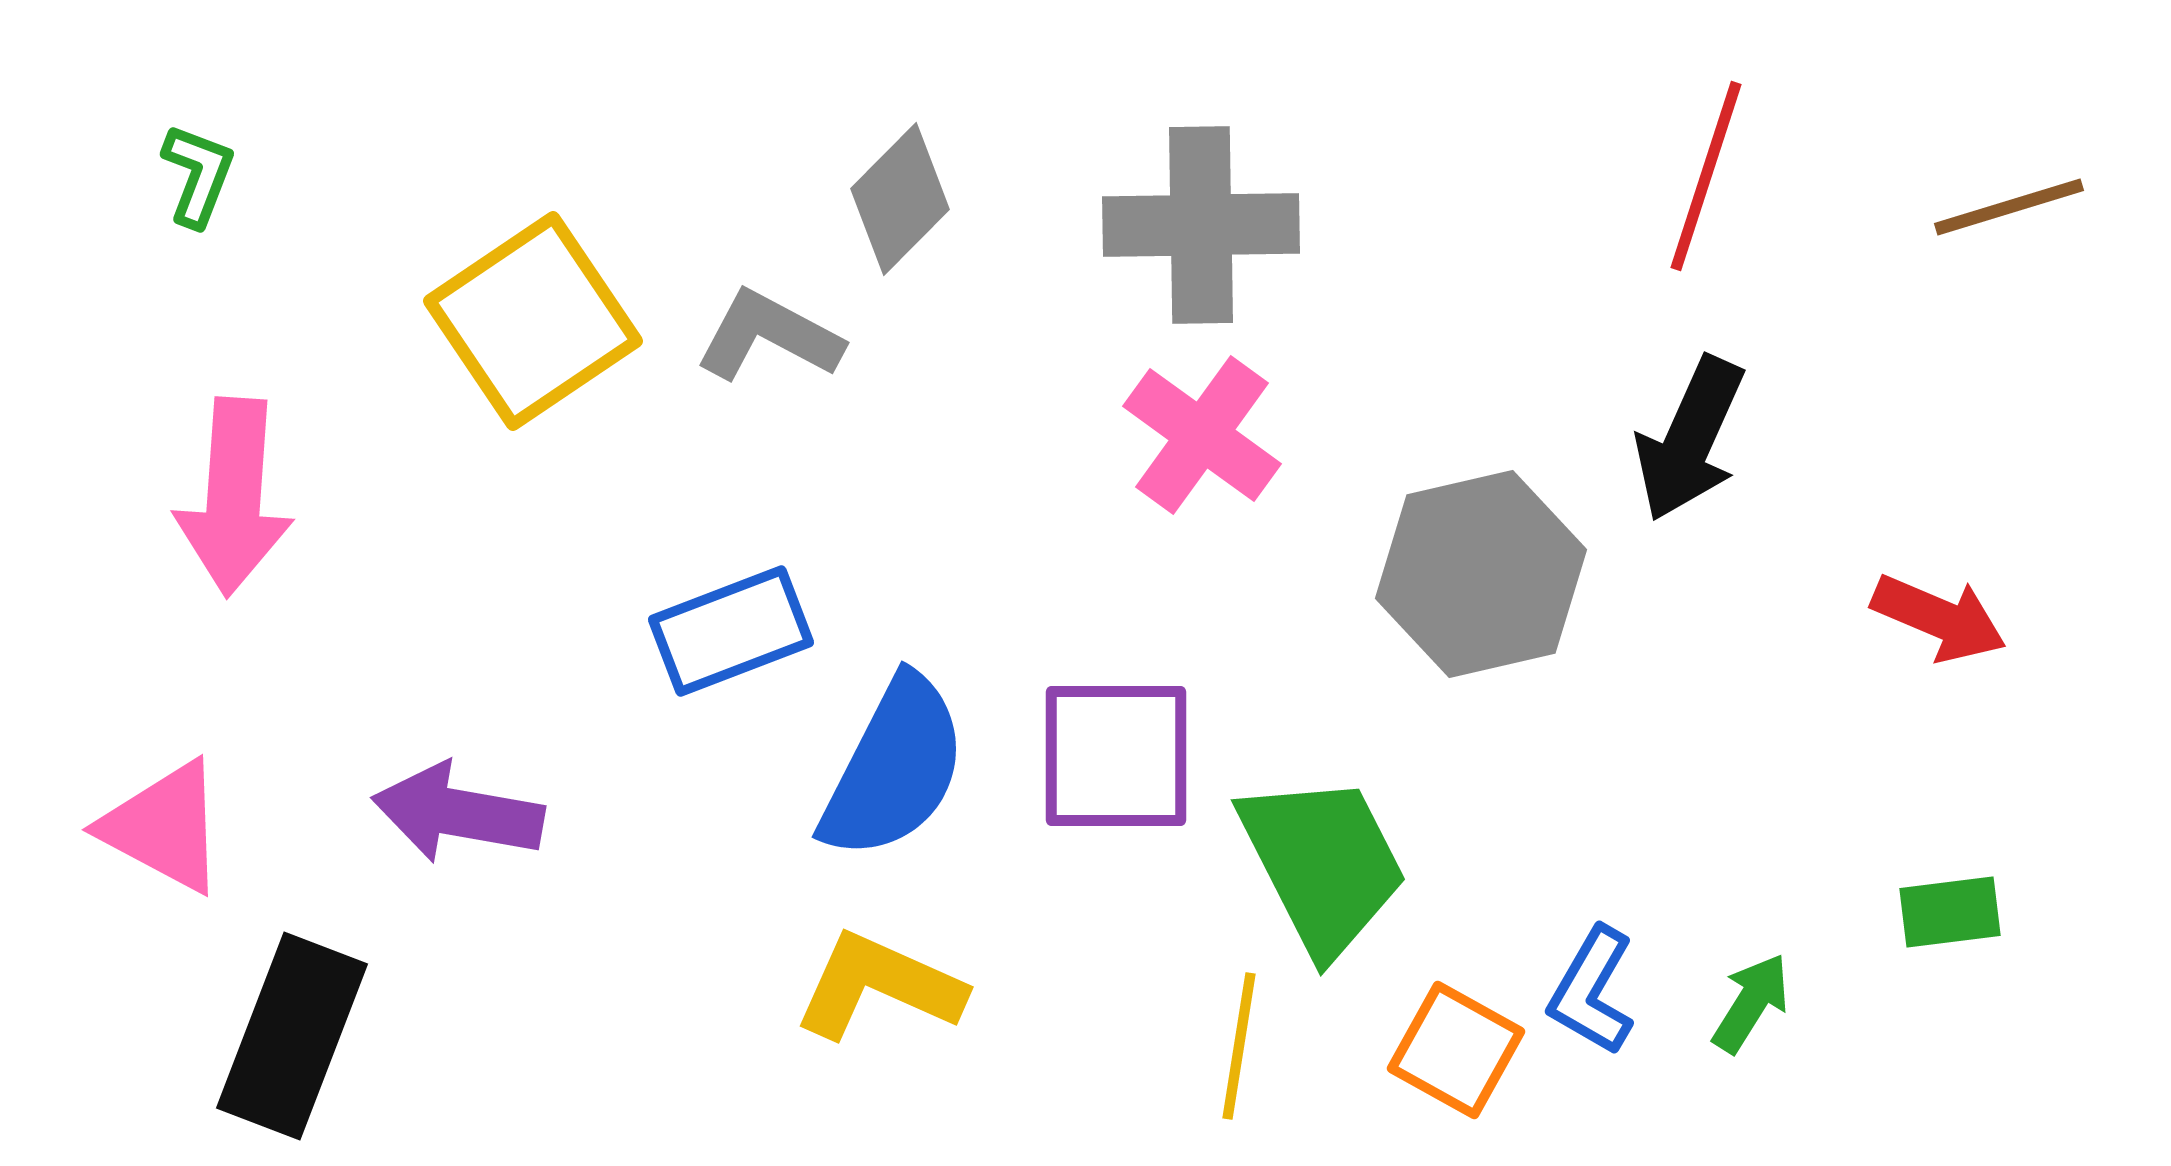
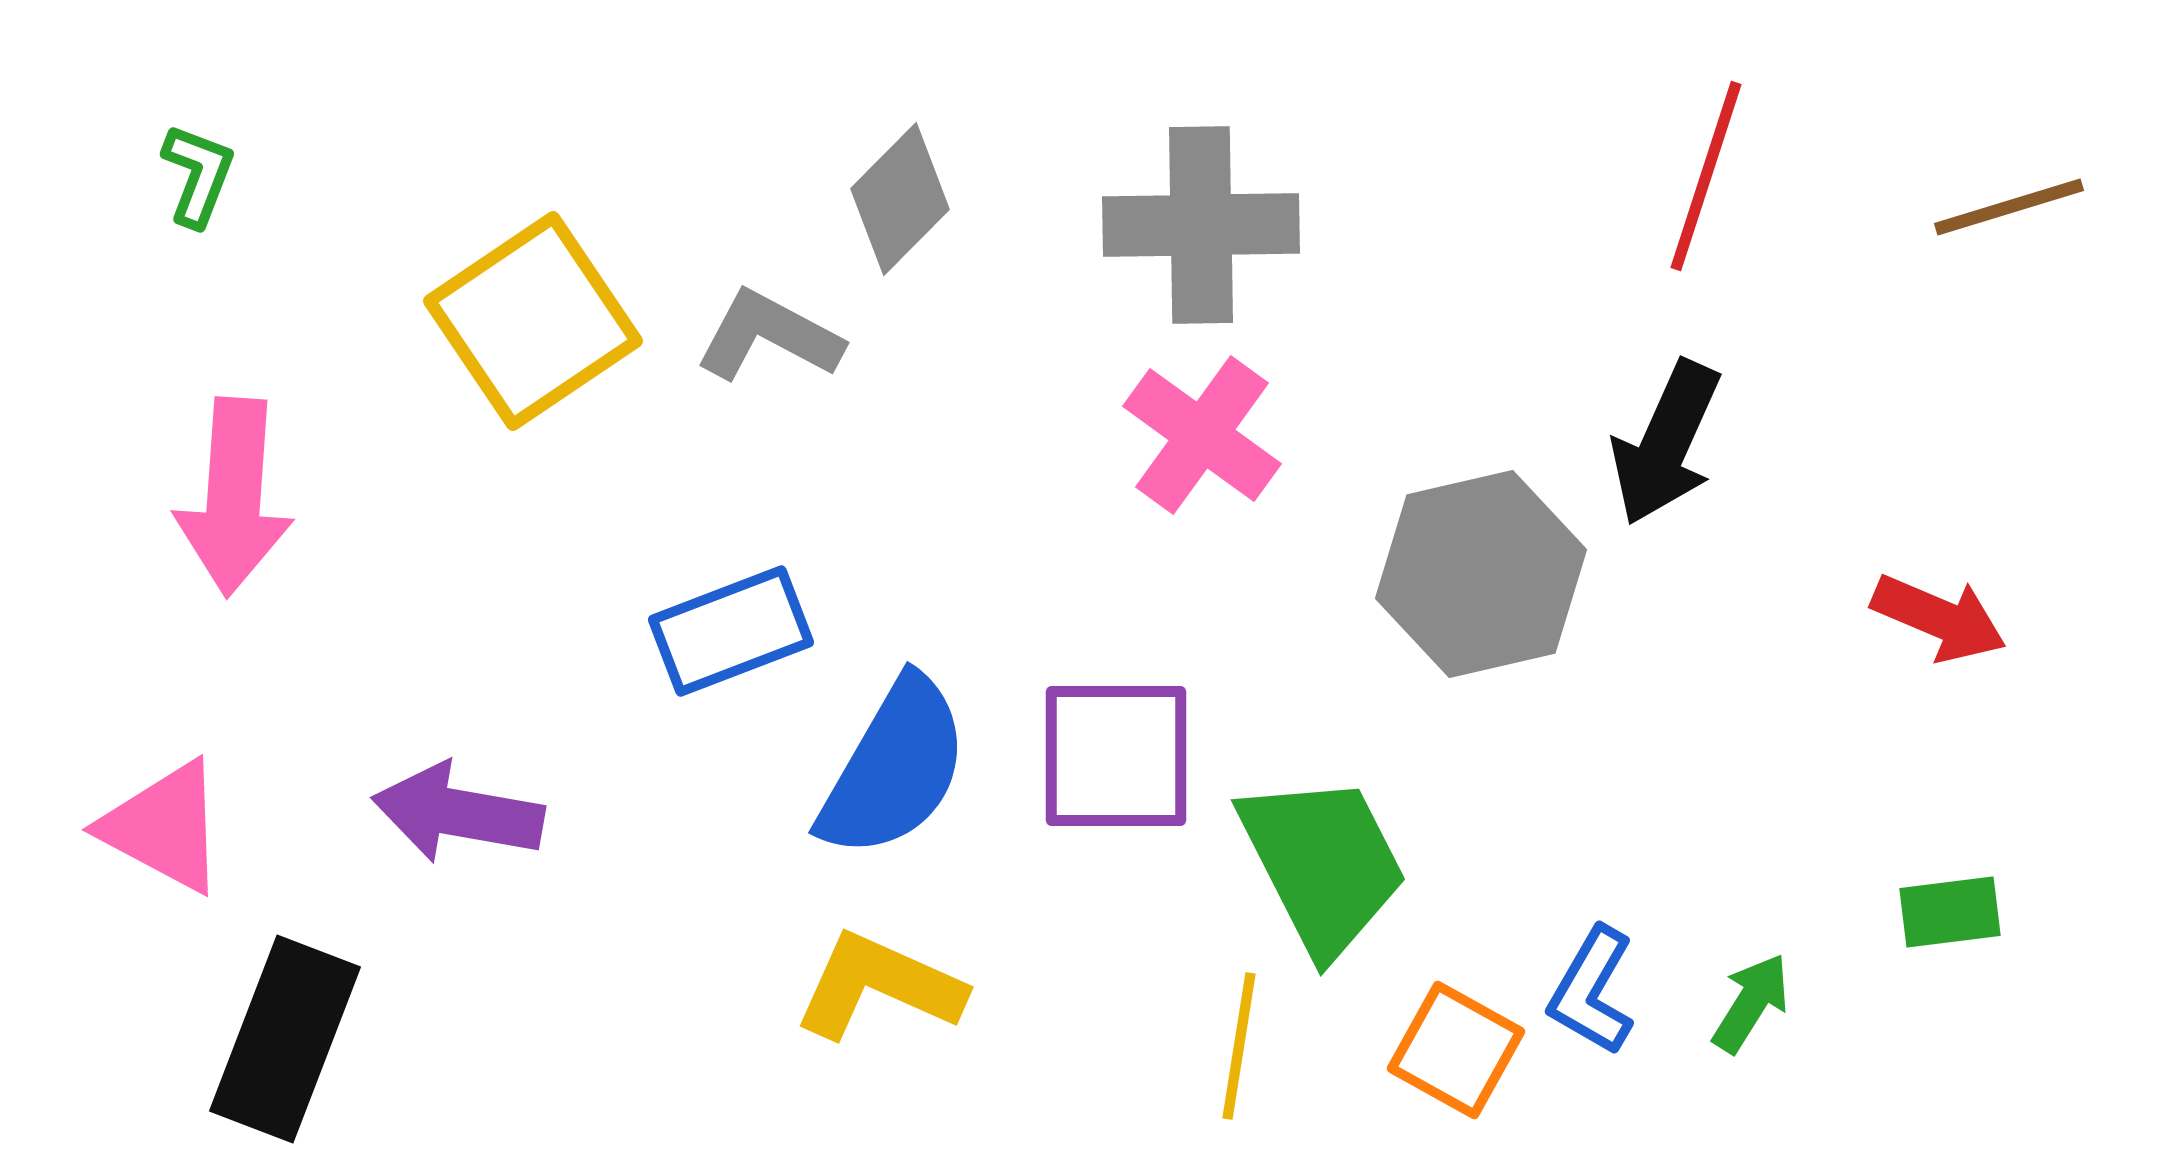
black arrow: moved 24 px left, 4 px down
blue semicircle: rotated 3 degrees clockwise
black rectangle: moved 7 px left, 3 px down
